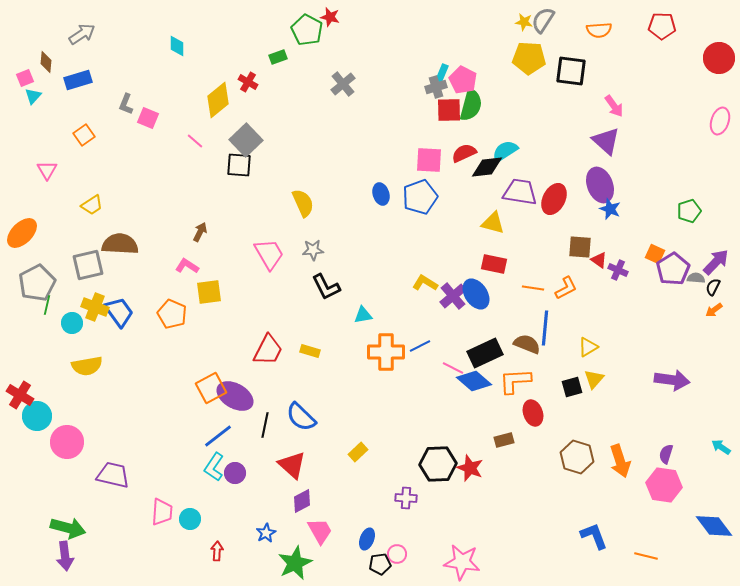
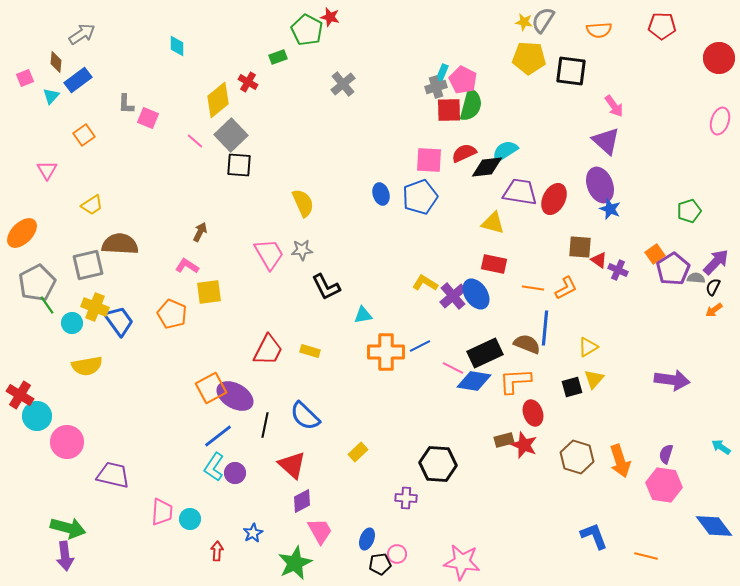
brown diamond at (46, 62): moved 10 px right
blue rectangle at (78, 80): rotated 20 degrees counterclockwise
cyan triangle at (33, 96): moved 18 px right
gray L-shape at (126, 104): rotated 20 degrees counterclockwise
gray square at (246, 140): moved 15 px left, 5 px up
gray star at (313, 250): moved 11 px left
orange square at (655, 254): rotated 30 degrees clockwise
green line at (47, 305): rotated 48 degrees counterclockwise
blue trapezoid at (119, 312): moved 9 px down
blue diamond at (474, 381): rotated 32 degrees counterclockwise
blue semicircle at (301, 417): moved 4 px right, 1 px up
black hexagon at (438, 464): rotated 6 degrees clockwise
red star at (470, 468): moved 54 px right, 23 px up
blue star at (266, 533): moved 13 px left
